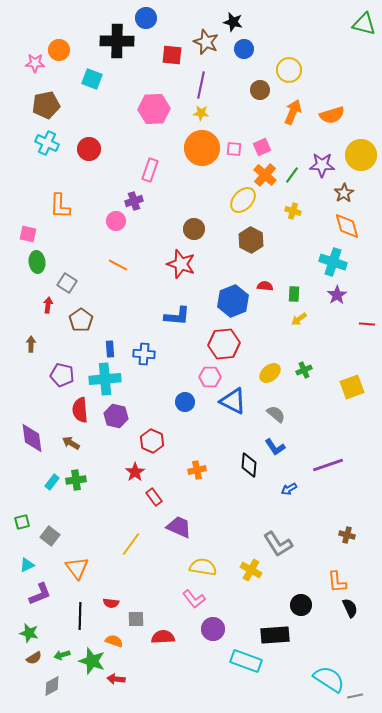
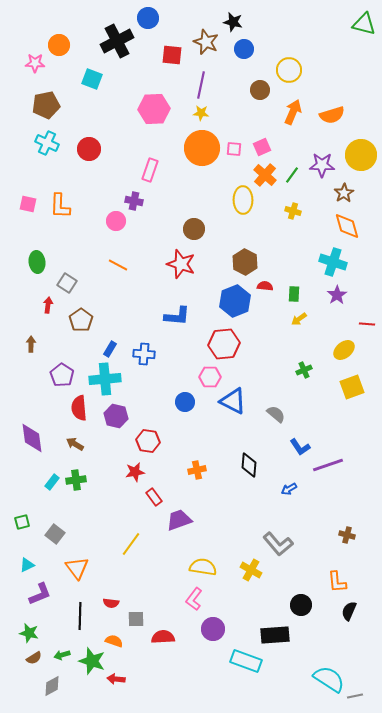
blue circle at (146, 18): moved 2 px right
black cross at (117, 41): rotated 28 degrees counterclockwise
orange circle at (59, 50): moved 5 px up
yellow ellipse at (243, 200): rotated 44 degrees counterclockwise
purple cross at (134, 201): rotated 30 degrees clockwise
pink square at (28, 234): moved 30 px up
brown hexagon at (251, 240): moved 6 px left, 22 px down
blue hexagon at (233, 301): moved 2 px right
blue rectangle at (110, 349): rotated 35 degrees clockwise
yellow ellipse at (270, 373): moved 74 px right, 23 px up
purple pentagon at (62, 375): rotated 20 degrees clockwise
red semicircle at (80, 410): moved 1 px left, 2 px up
red hexagon at (152, 441): moved 4 px left; rotated 15 degrees counterclockwise
brown arrow at (71, 443): moved 4 px right, 1 px down
blue L-shape at (275, 447): moved 25 px right
red star at (135, 472): rotated 24 degrees clockwise
purple trapezoid at (179, 527): moved 7 px up; rotated 44 degrees counterclockwise
gray square at (50, 536): moved 5 px right, 2 px up
gray L-shape at (278, 544): rotated 8 degrees counterclockwise
pink L-shape at (194, 599): rotated 75 degrees clockwise
black semicircle at (350, 608): moved 1 px left, 3 px down; rotated 132 degrees counterclockwise
